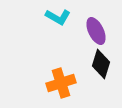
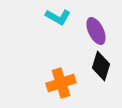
black diamond: moved 2 px down
